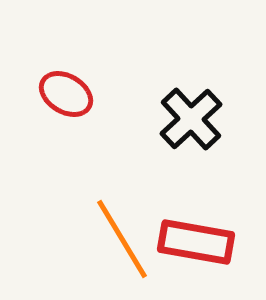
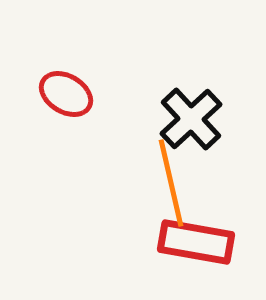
orange line: moved 49 px right, 56 px up; rotated 18 degrees clockwise
